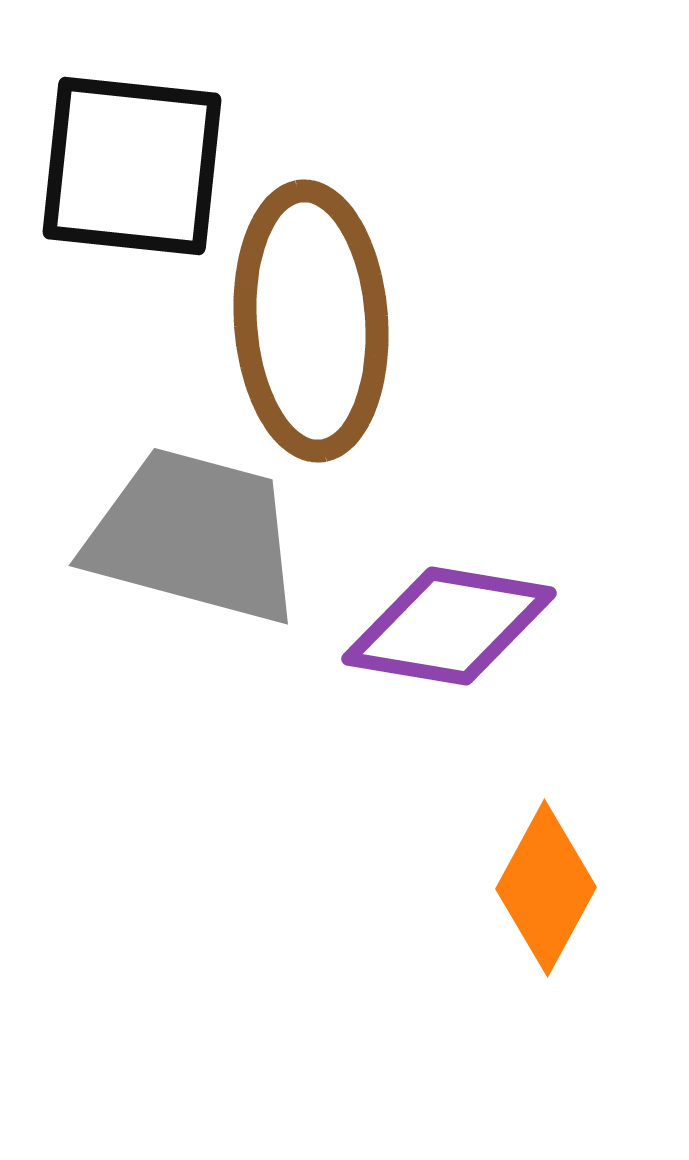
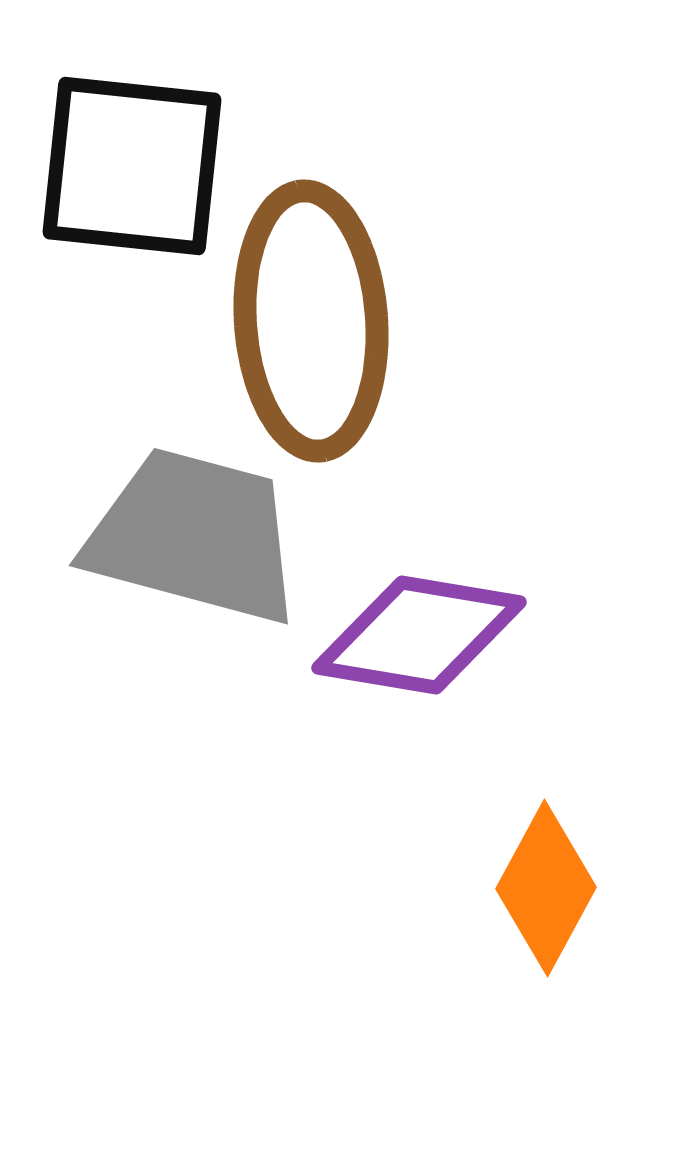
purple diamond: moved 30 px left, 9 px down
